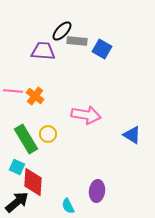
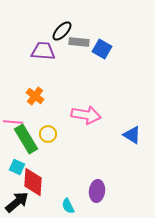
gray rectangle: moved 2 px right, 1 px down
pink line: moved 31 px down
